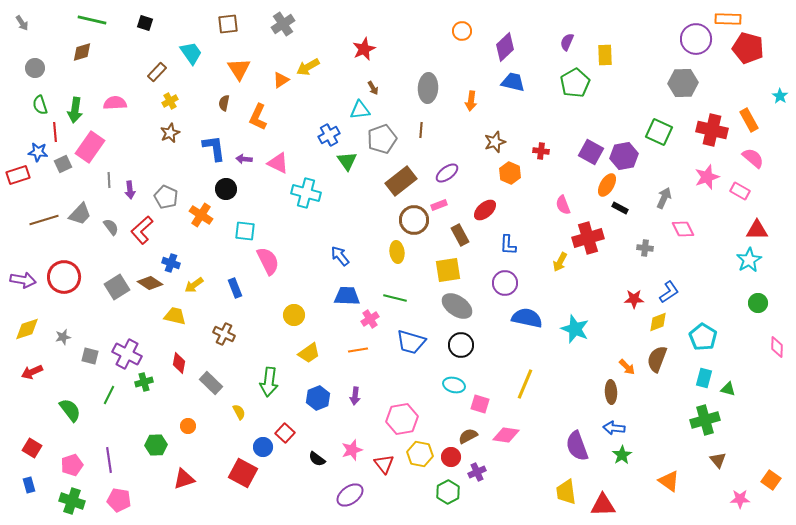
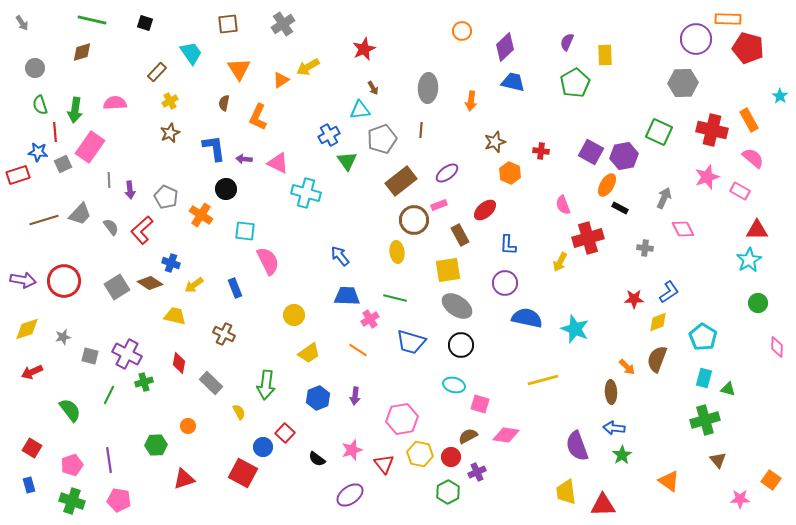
red circle at (64, 277): moved 4 px down
orange line at (358, 350): rotated 42 degrees clockwise
green arrow at (269, 382): moved 3 px left, 3 px down
yellow line at (525, 384): moved 18 px right, 4 px up; rotated 52 degrees clockwise
